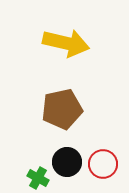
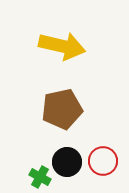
yellow arrow: moved 4 px left, 3 px down
red circle: moved 3 px up
green cross: moved 2 px right, 1 px up
